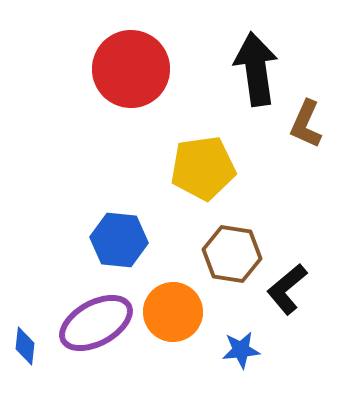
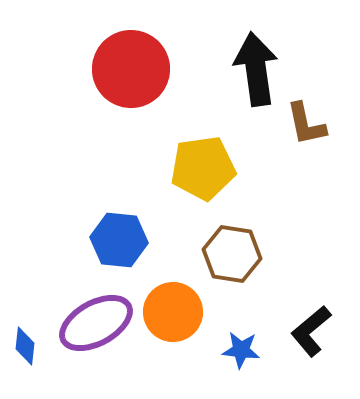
brown L-shape: rotated 36 degrees counterclockwise
black L-shape: moved 24 px right, 42 px down
blue star: rotated 12 degrees clockwise
